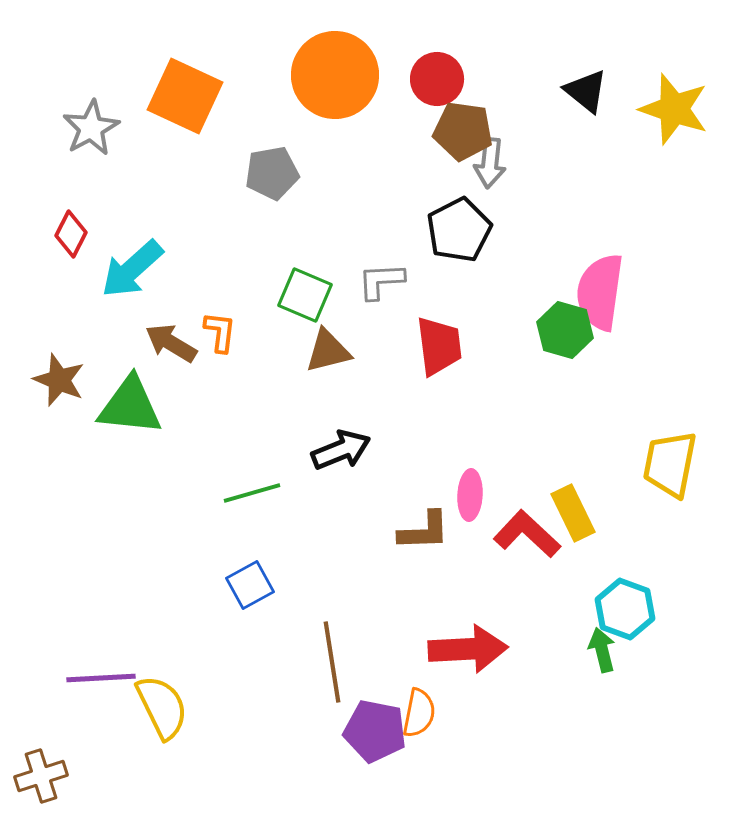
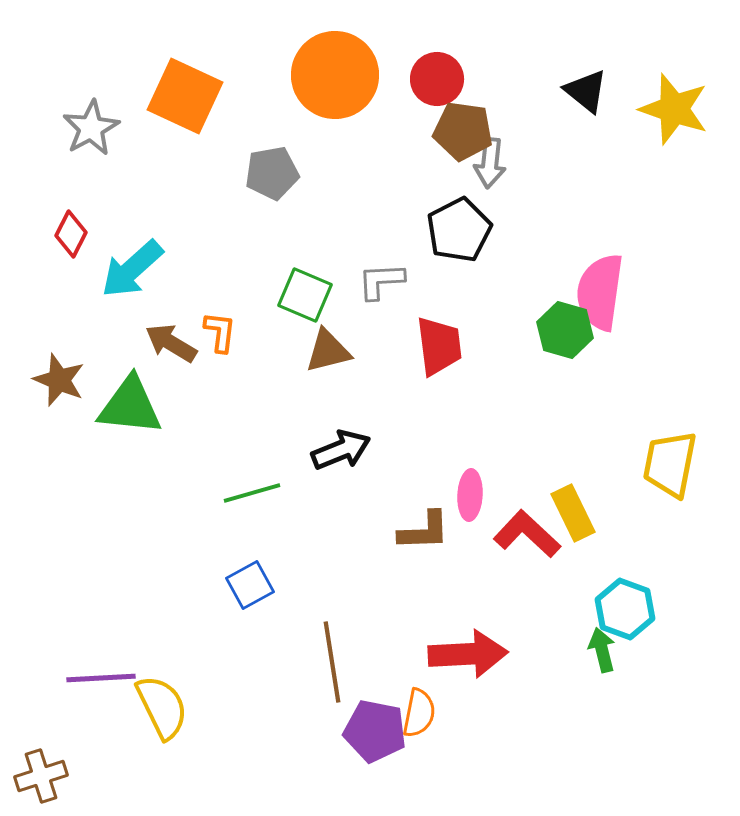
red arrow: moved 5 px down
